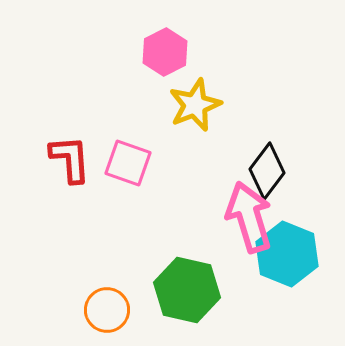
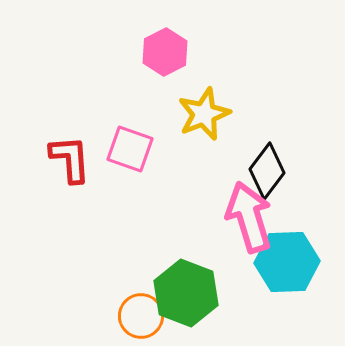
yellow star: moved 9 px right, 9 px down
pink square: moved 2 px right, 14 px up
cyan hexagon: moved 8 px down; rotated 24 degrees counterclockwise
green hexagon: moved 1 px left, 3 px down; rotated 8 degrees clockwise
orange circle: moved 34 px right, 6 px down
